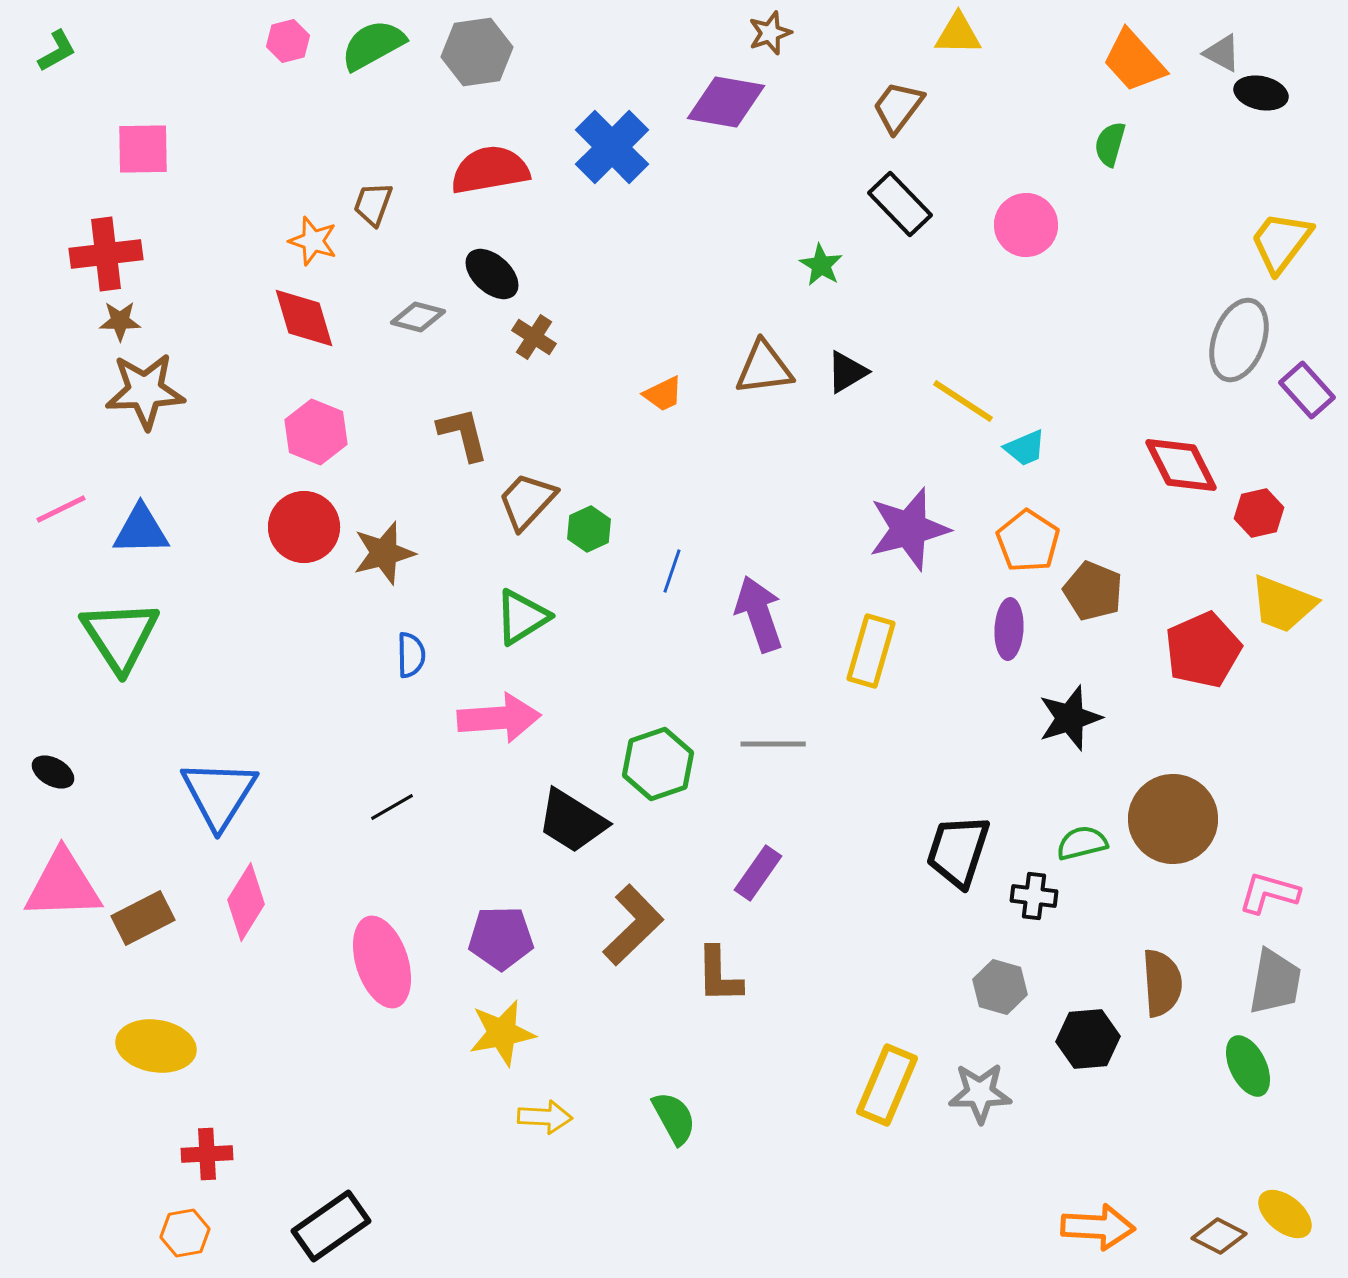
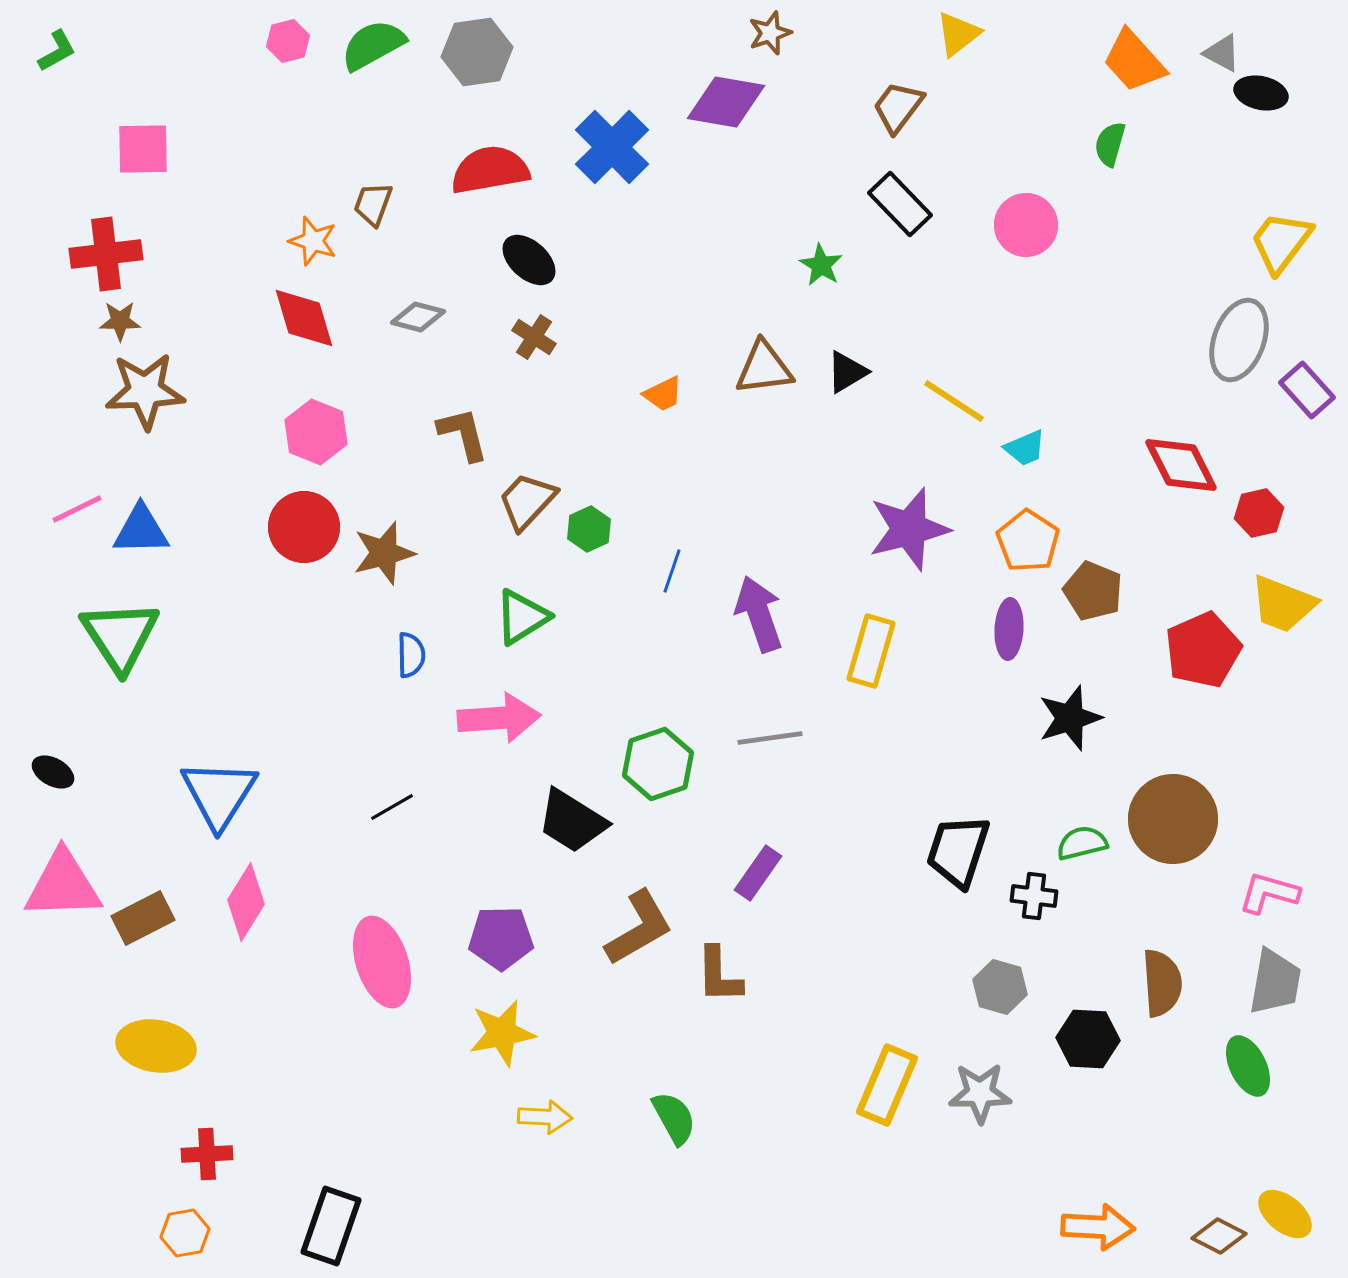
yellow triangle at (958, 34): rotated 39 degrees counterclockwise
black ellipse at (492, 274): moved 37 px right, 14 px up
yellow line at (963, 401): moved 9 px left
pink line at (61, 509): moved 16 px right
gray line at (773, 744): moved 3 px left, 6 px up; rotated 8 degrees counterclockwise
brown L-shape at (633, 925): moved 6 px right, 3 px down; rotated 14 degrees clockwise
black hexagon at (1088, 1039): rotated 8 degrees clockwise
black rectangle at (331, 1226): rotated 36 degrees counterclockwise
